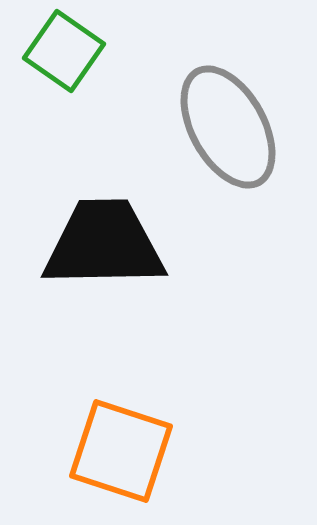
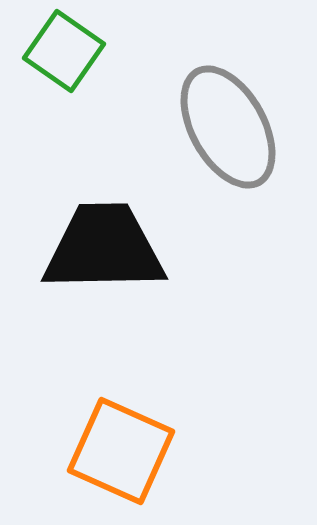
black trapezoid: moved 4 px down
orange square: rotated 6 degrees clockwise
